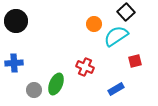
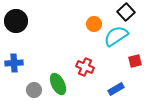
green ellipse: moved 2 px right; rotated 50 degrees counterclockwise
